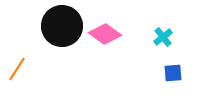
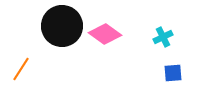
cyan cross: rotated 12 degrees clockwise
orange line: moved 4 px right
